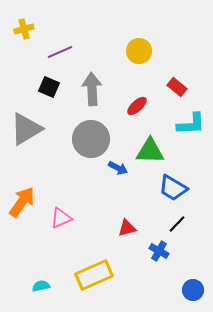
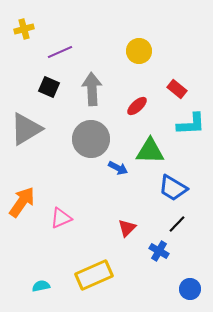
red rectangle: moved 2 px down
red triangle: rotated 30 degrees counterclockwise
blue circle: moved 3 px left, 1 px up
